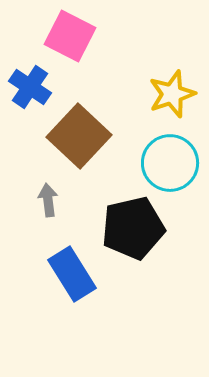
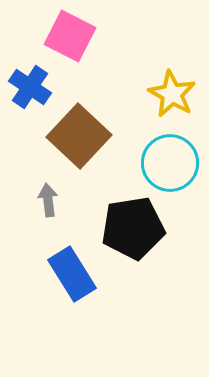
yellow star: rotated 24 degrees counterclockwise
black pentagon: rotated 4 degrees clockwise
